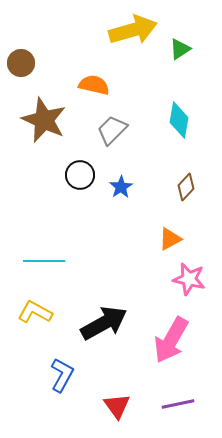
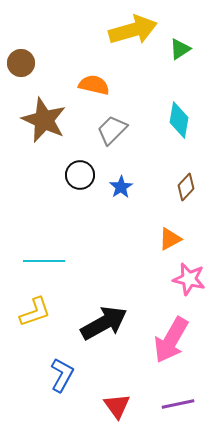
yellow L-shape: rotated 132 degrees clockwise
